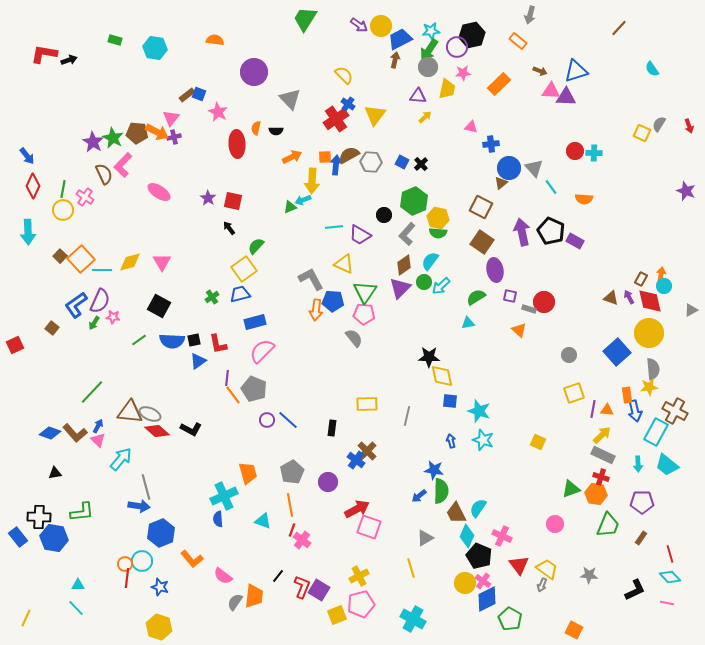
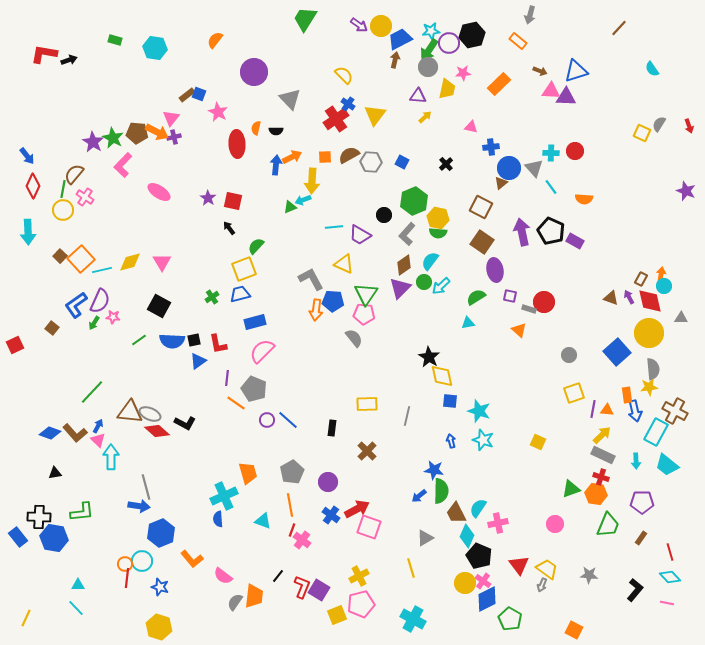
orange semicircle at (215, 40): rotated 60 degrees counterclockwise
purple circle at (457, 47): moved 8 px left, 4 px up
blue cross at (491, 144): moved 3 px down
cyan cross at (594, 153): moved 43 px left
black cross at (421, 164): moved 25 px right
blue arrow at (336, 165): moved 60 px left
brown semicircle at (104, 174): moved 30 px left; rotated 115 degrees counterclockwise
yellow square at (244, 269): rotated 15 degrees clockwise
cyan line at (102, 270): rotated 12 degrees counterclockwise
green triangle at (365, 292): moved 1 px right, 2 px down
gray triangle at (691, 310): moved 10 px left, 8 px down; rotated 32 degrees clockwise
black star at (429, 357): rotated 30 degrees clockwise
orange line at (233, 395): moved 3 px right, 8 px down; rotated 18 degrees counterclockwise
black L-shape at (191, 429): moved 6 px left, 6 px up
cyan arrow at (121, 459): moved 10 px left, 2 px up; rotated 40 degrees counterclockwise
blue cross at (356, 460): moved 25 px left, 55 px down
cyan arrow at (638, 464): moved 2 px left, 3 px up
pink cross at (502, 536): moved 4 px left, 13 px up; rotated 36 degrees counterclockwise
red line at (670, 554): moved 2 px up
black L-shape at (635, 590): rotated 25 degrees counterclockwise
